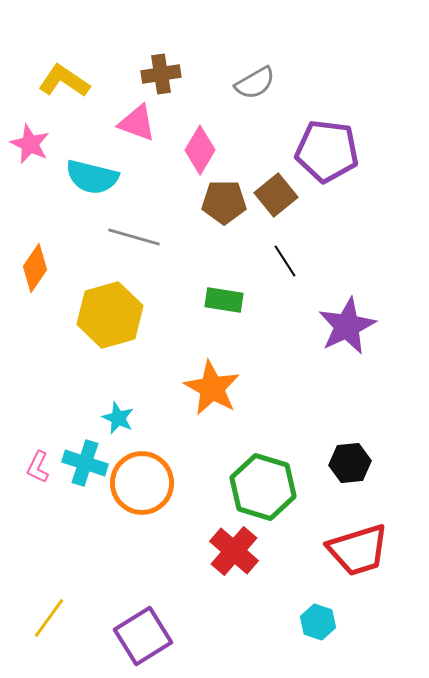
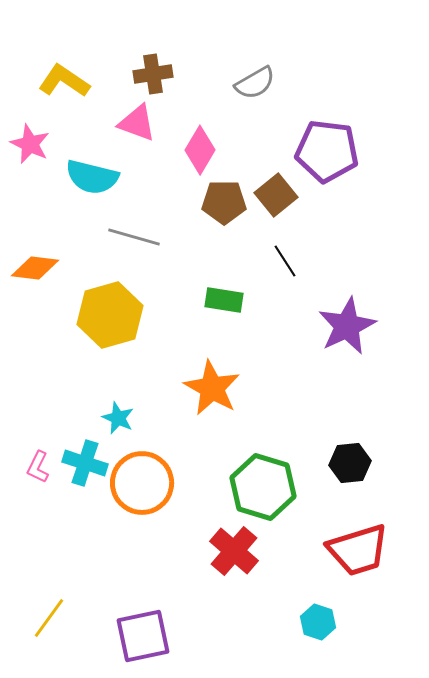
brown cross: moved 8 px left
orange diamond: rotated 63 degrees clockwise
purple square: rotated 20 degrees clockwise
